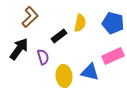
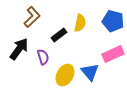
brown L-shape: moved 2 px right
blue pentagon: moved 2 px up
black rectangle: moved 1 px up
pink rectangle: moved 2 px up
blue triangle: rotated 36 degrees clockwise
yellow ellipse: moved 1 px right, 1 px up; rotated 35 degrees clockwise
